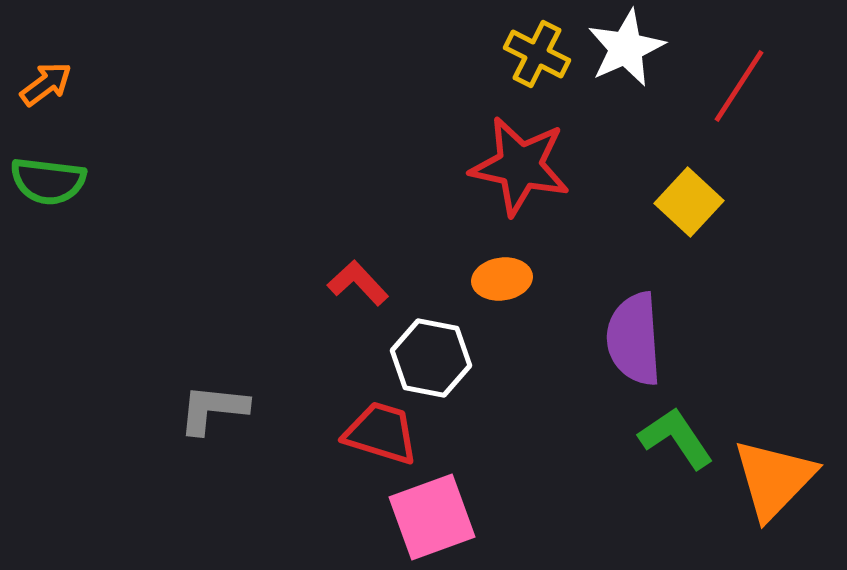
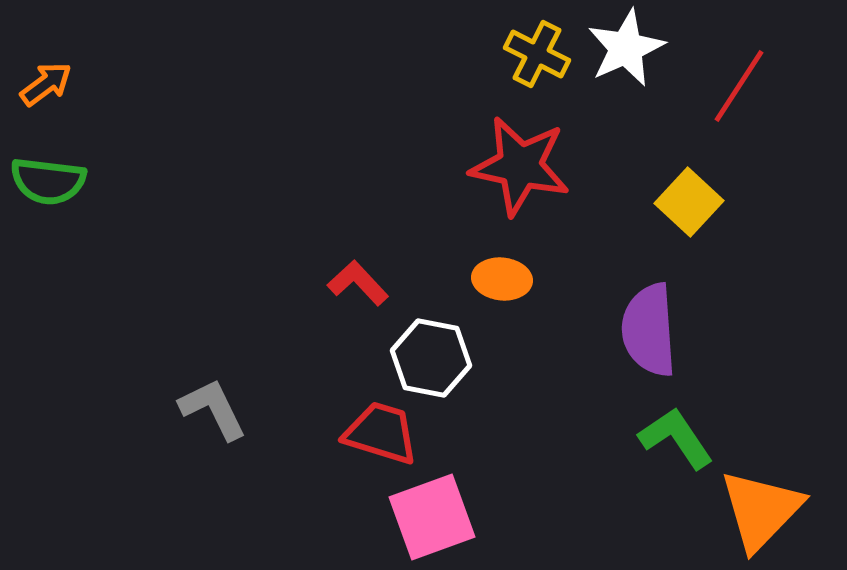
orange ellipse: rotated 14 degrees clockwise
purple semicircle: moved 15 px right, 9 px up
gray L-shape: rotated 58 degrees clockwise
orange triangle: moved 13 px left, 31 px down
